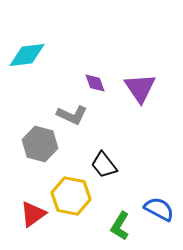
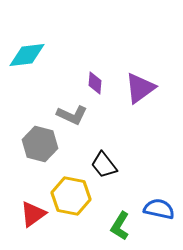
purple diamond: rotated 25 degrees clockwise
purple triangle: rotated 28 degrees clockwise
blue semicircle: rotated 16 degrees counterclockwise
